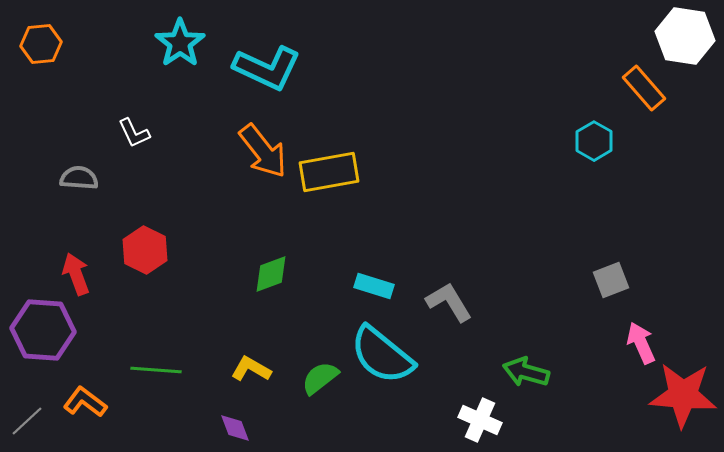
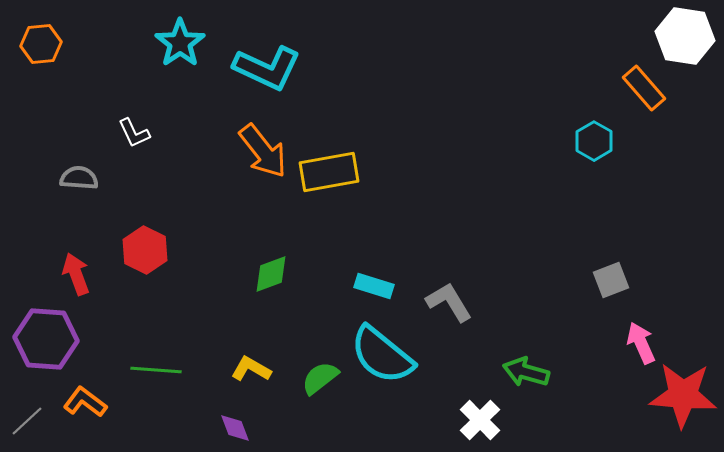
purple hexagon: moved 3 px right, 9 px down
white cross: rotated 21 degrees clockwise
